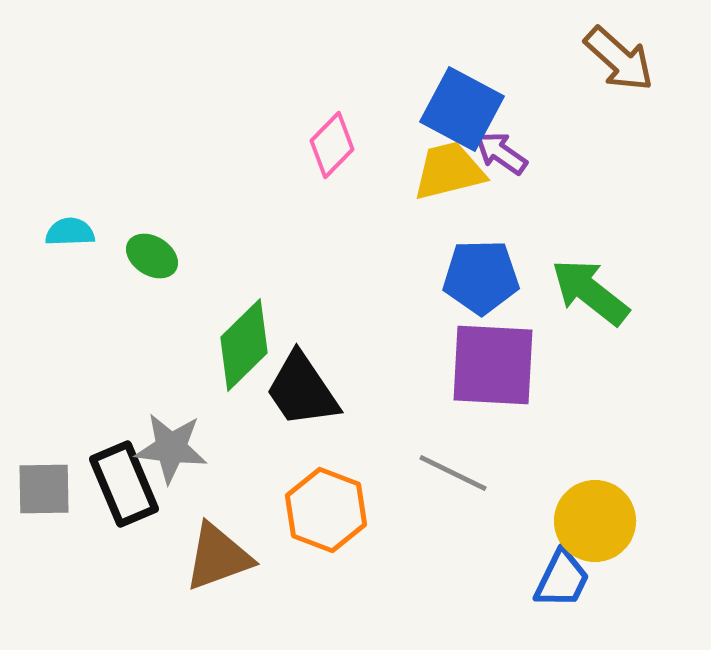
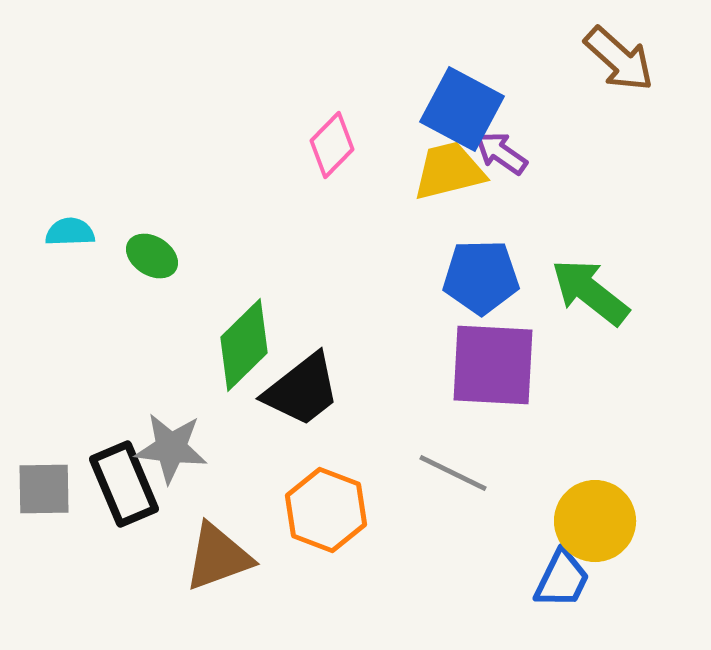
black trapezoid: rotated 94 degrees counterclockwise
